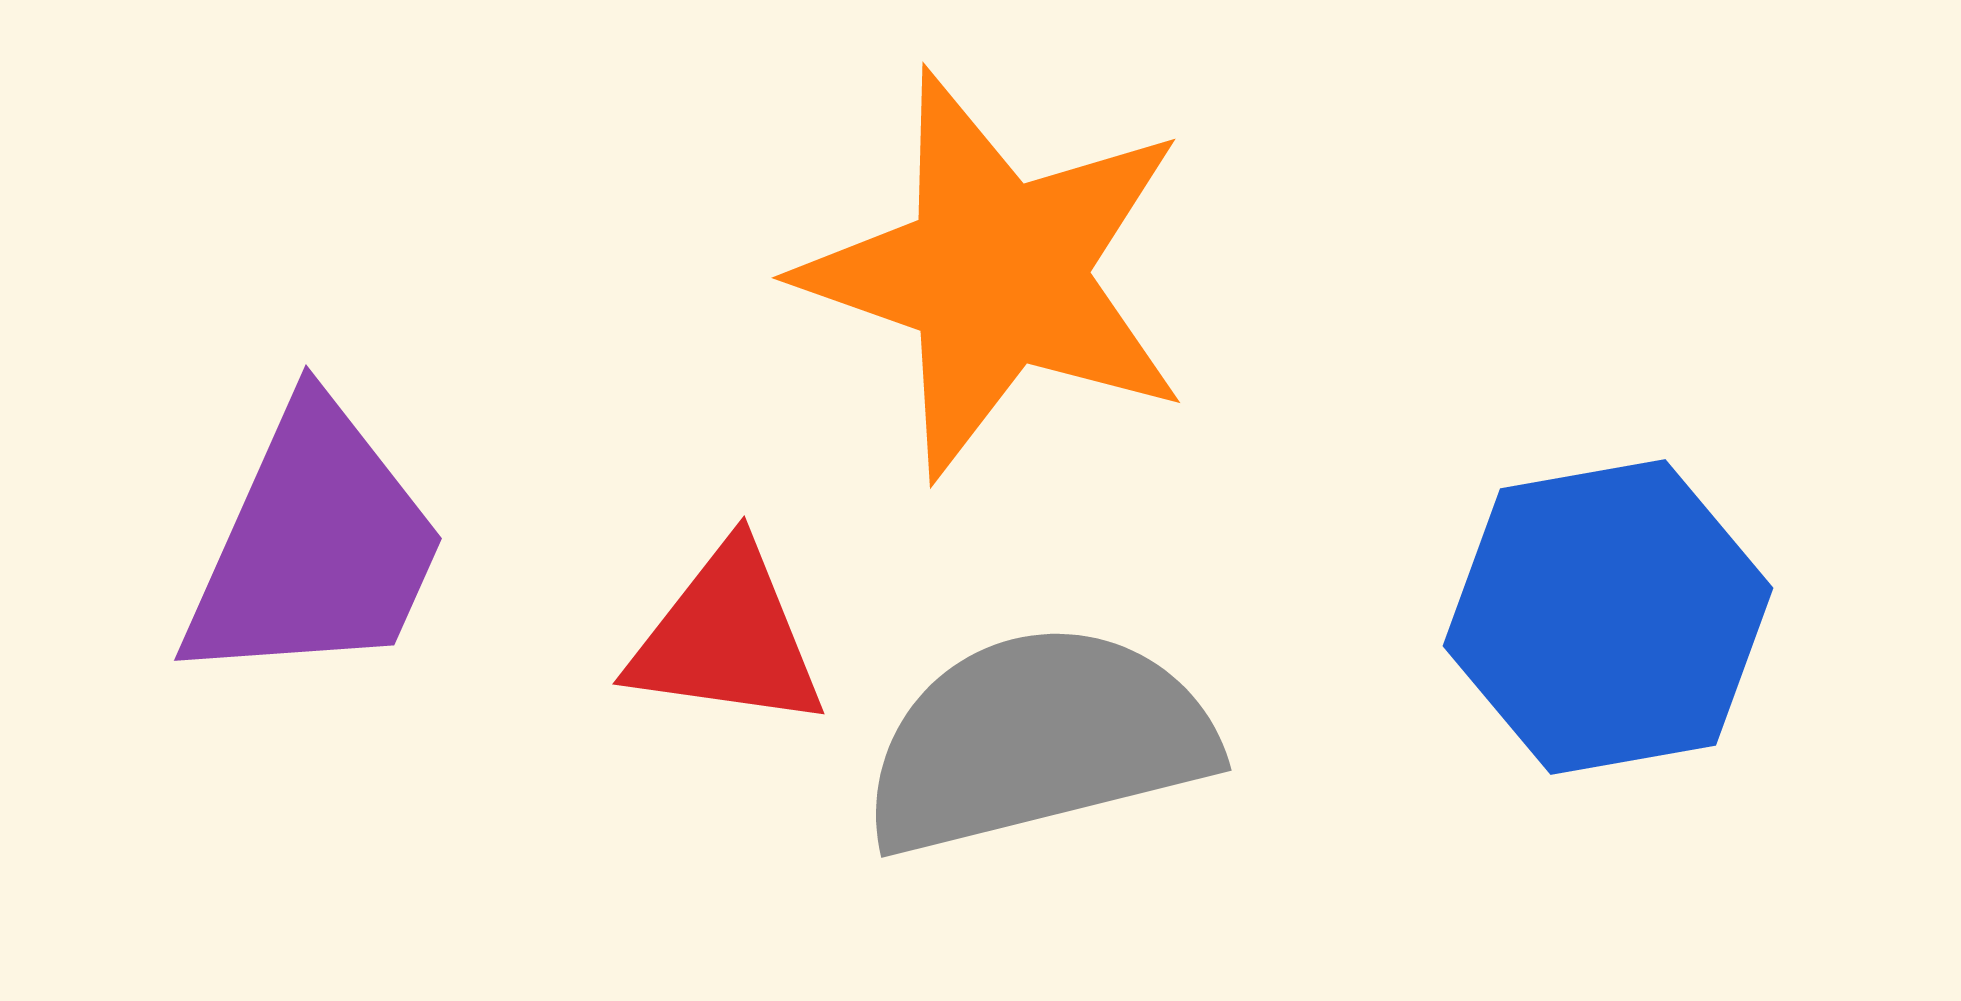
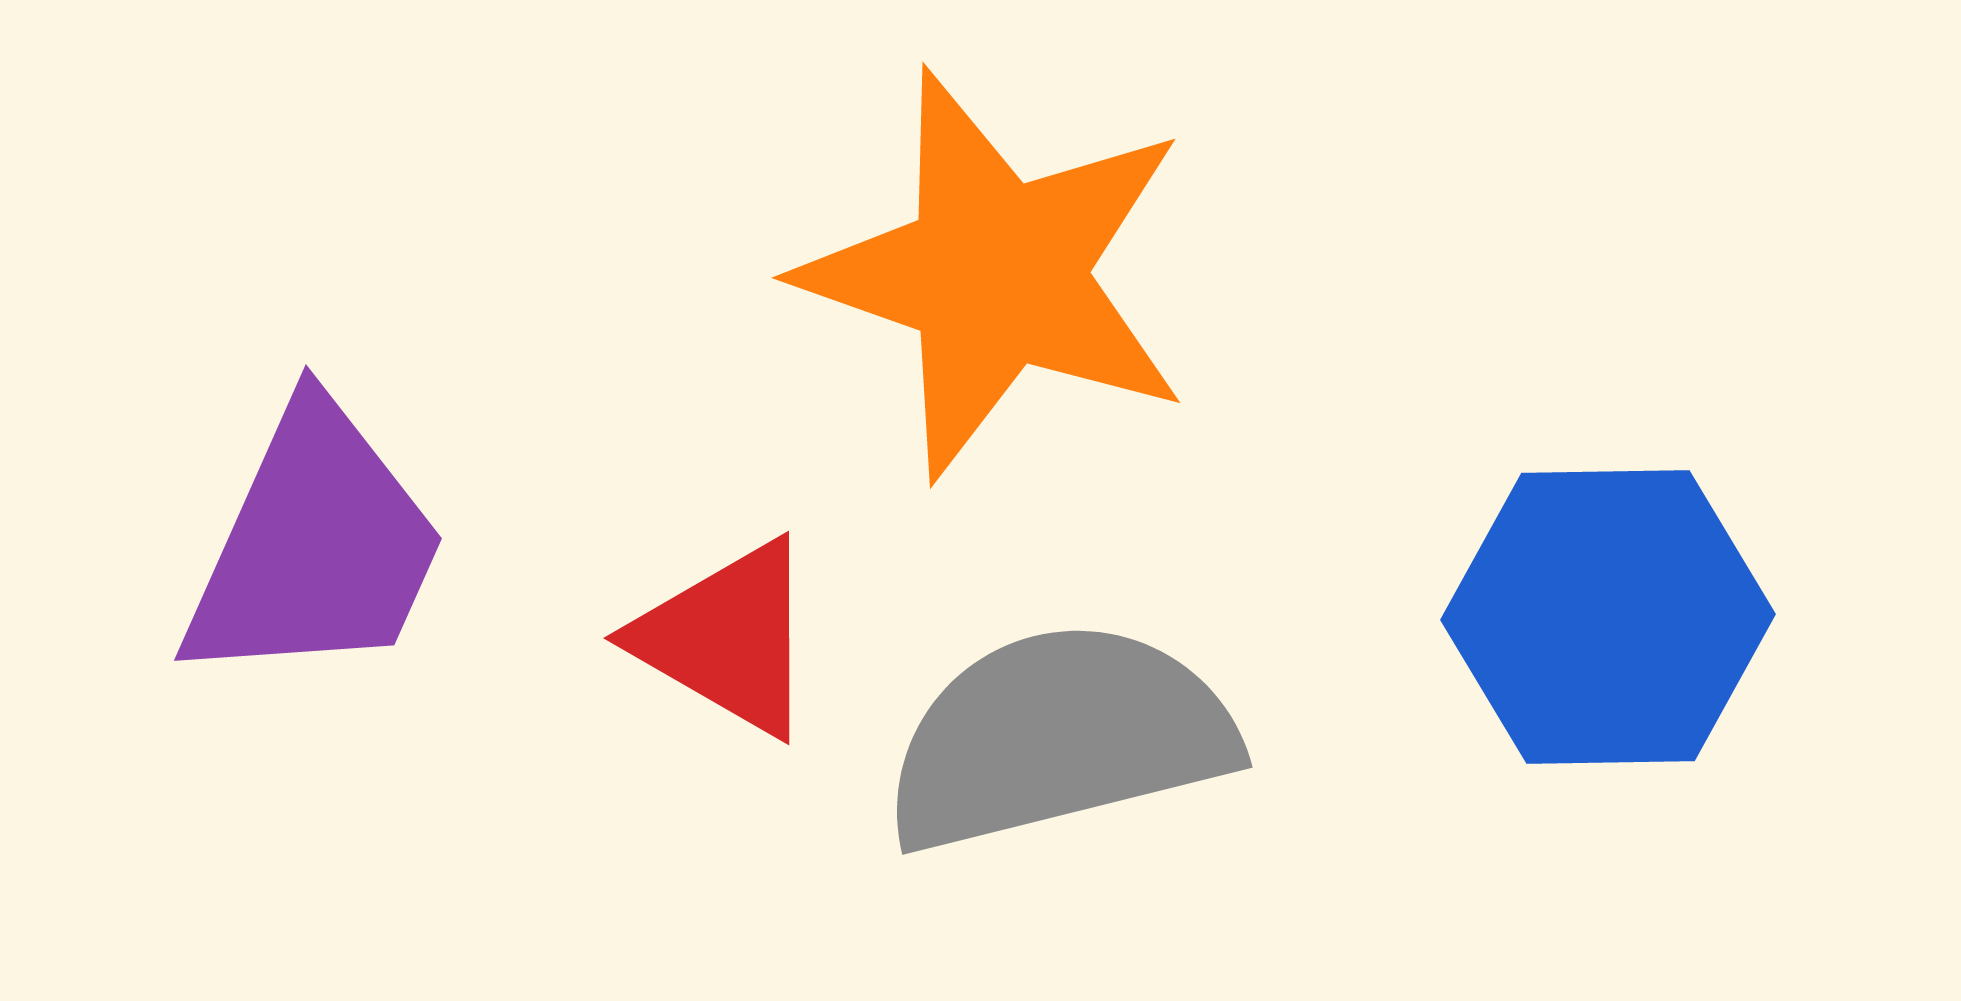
blue hexagon: rotated 9 degrees clockwise
red triangle: rotated 22 degrees clockwise
gray semicircle: moved 21 px right, 3 px up
